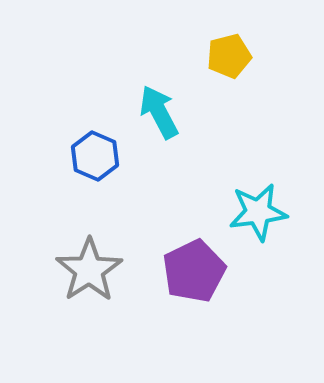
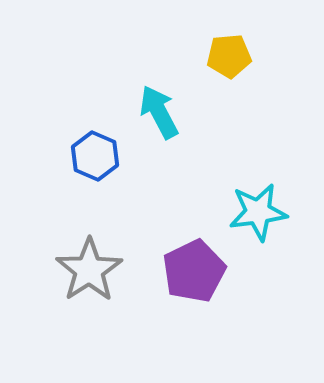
yellow pentagon: rotated 9 degrees clockwise
